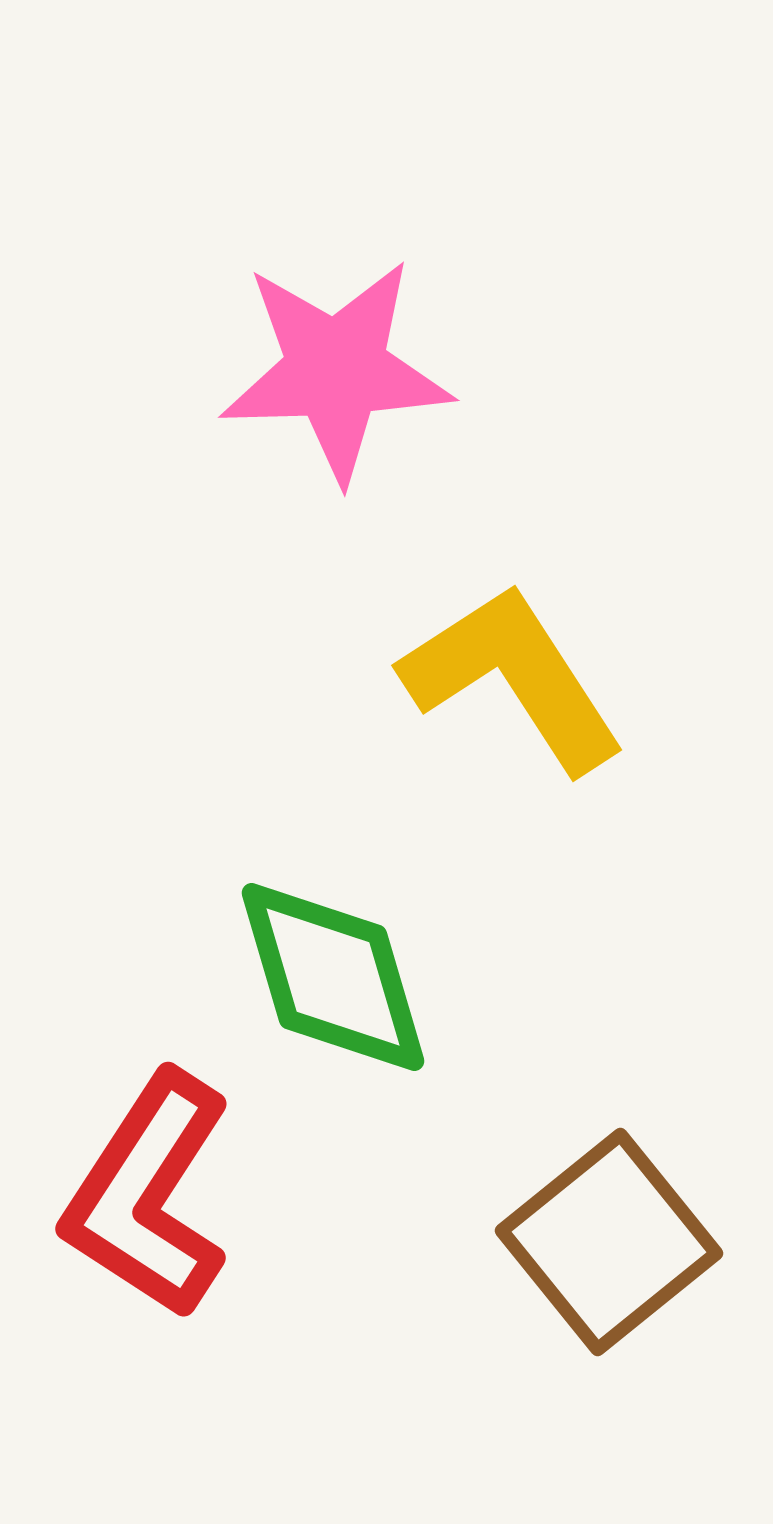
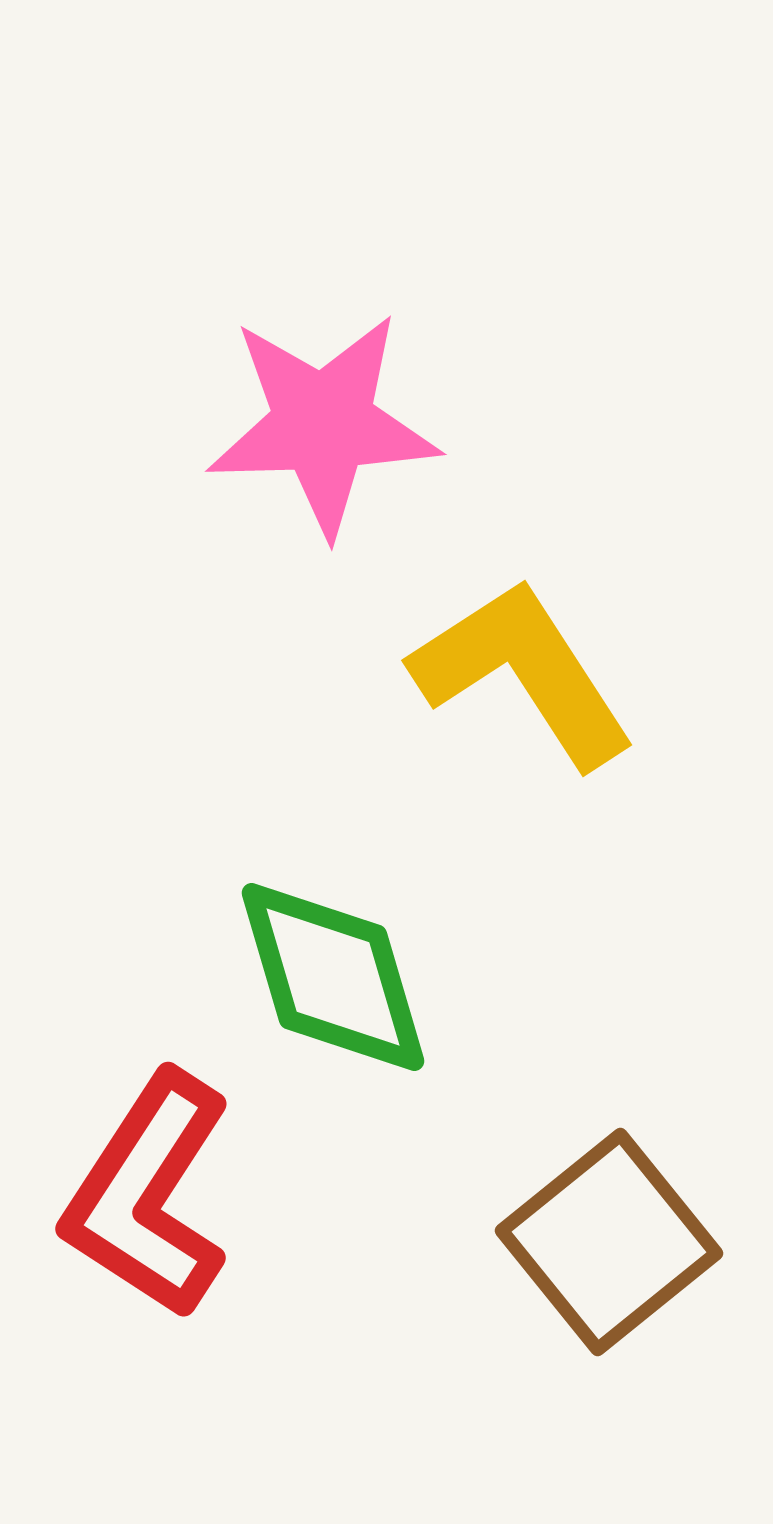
pink star: moved 13 px left, 54 px down
yellow L-shape: moved 10 px right, 5 px up
